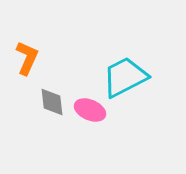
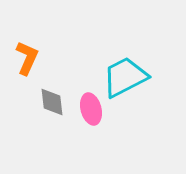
pink ellipse: moved 1 px right, 1 px up; rotated 52 degrees clockwise
